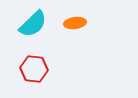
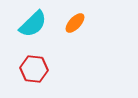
orange ellipse: rotated 40 degrees counterclockwise
